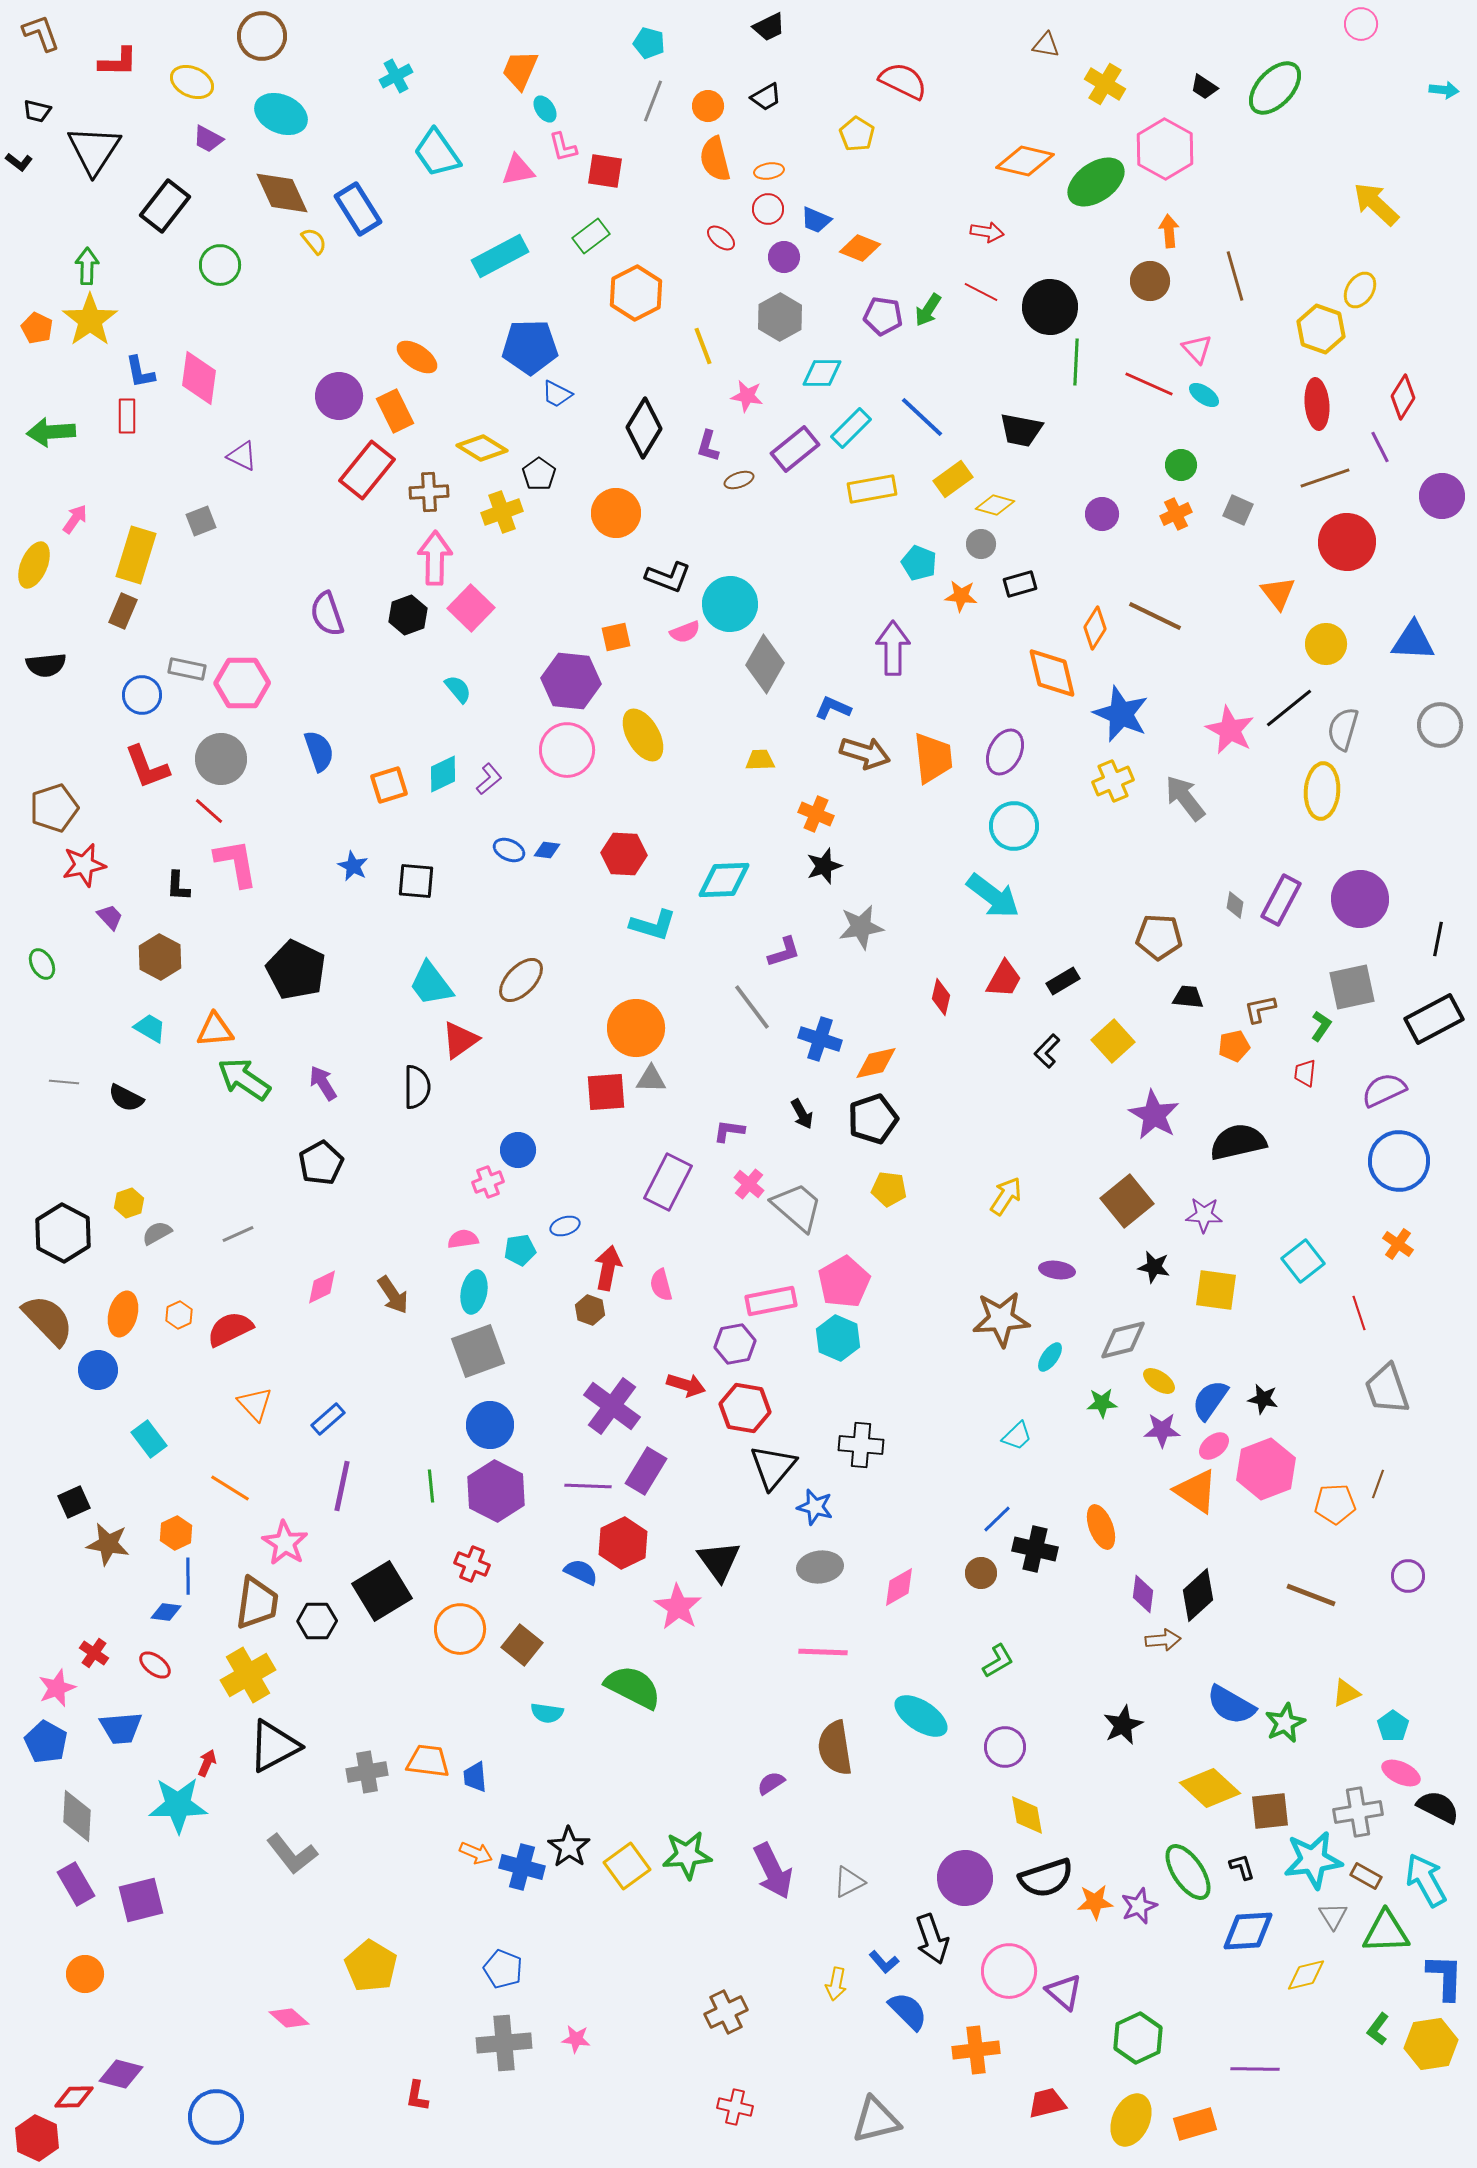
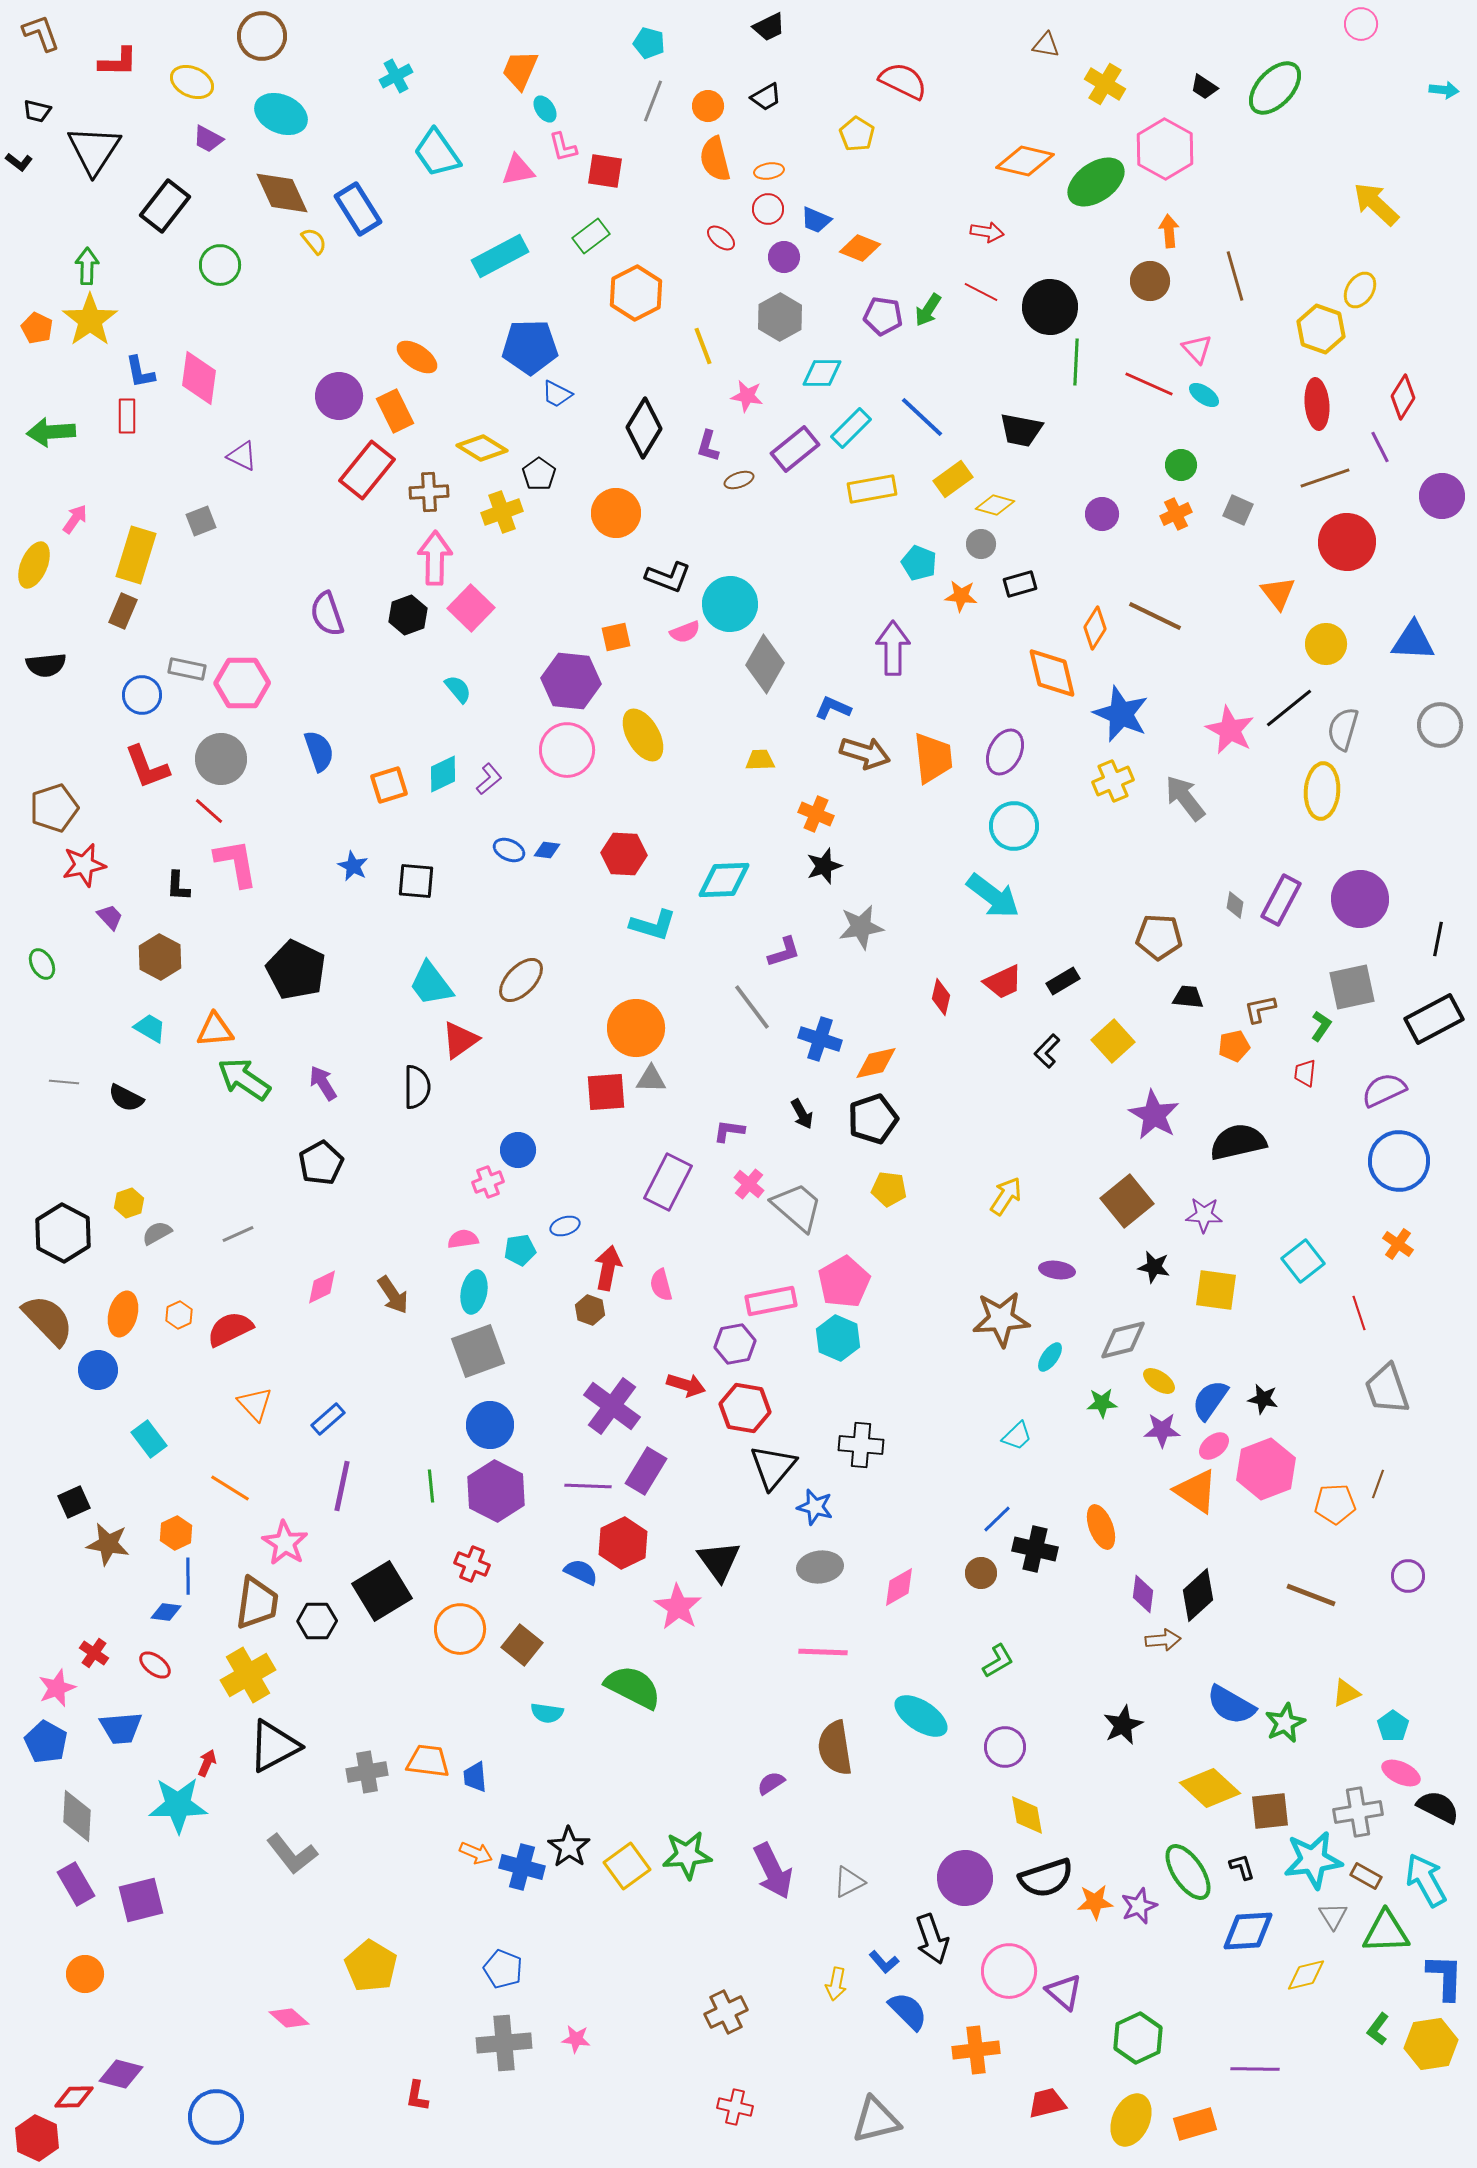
red trapezoid at (1004, 979): moved 1 px left, 3 px down; rotated 36 degrees clockwise
